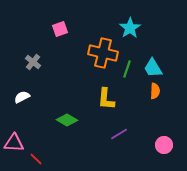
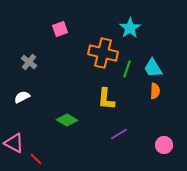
gray cross: moved 4 px left
pink triangle: rotated 25 degrees clockwise
